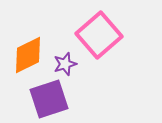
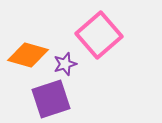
orange diamond: rotated 42 degrees clockwise
purple square: moved 2 px right
